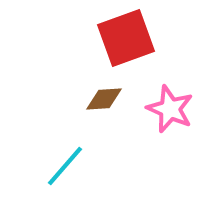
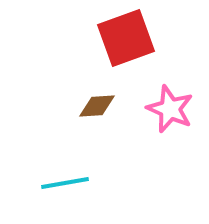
brown diamond: moved 7 px left, 7 px down
cyan line: moved 17 px down; rotated 39 degrees clockwise
